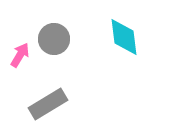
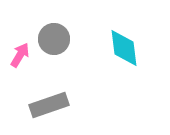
cyan diamond: moved 11 px down
gray rectangle: moved 1 px right, 1 px down; rotated 12 degrees clockwise
